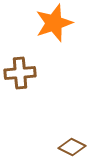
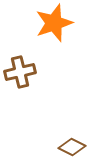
brown cross: moved 1 px up; rotated 8 degrees counterclockwise
